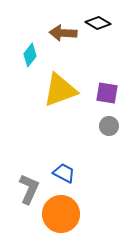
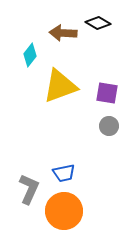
yellow triangle: moved 4 px up
blue trapezoid: rotated 140 degrees clockwise
orange circle: moved 3 px right, 3 px up
